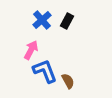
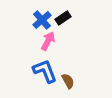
black rectangle: moved 4 px left, 3 px up; rotated 28 degrees clockwise
pink arrow: moved 17 px right, 9 px up
